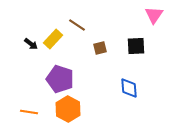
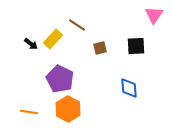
purple pentagon: rotated 8 degrees clockwise
